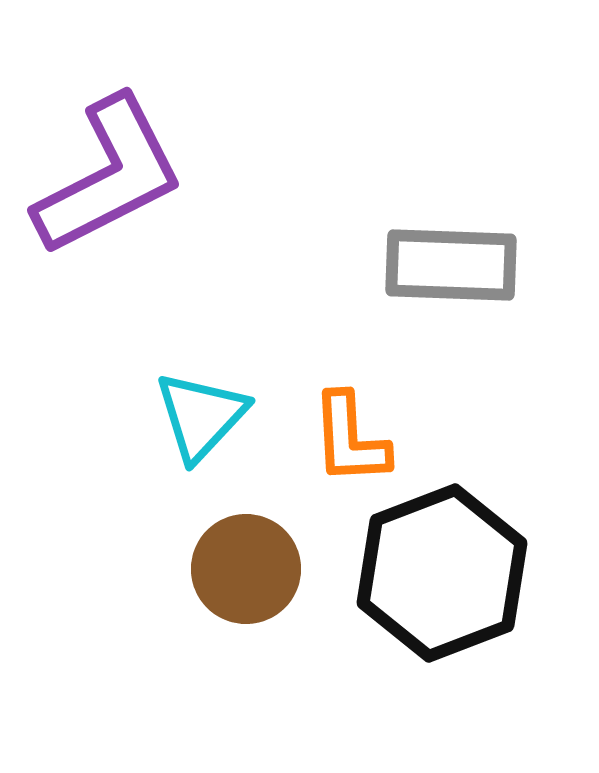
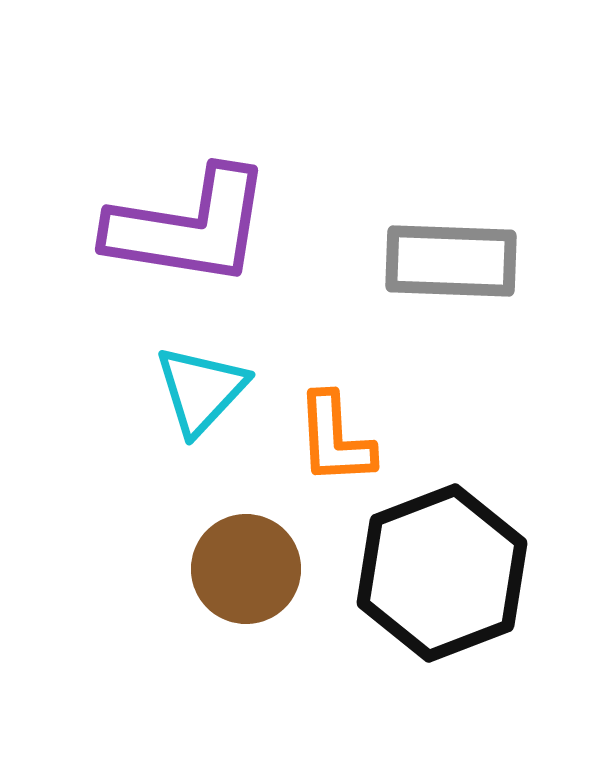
purple L-shape: moved 80 px right, 51 px down; rotated 36 degrees clockwise
gray rectangle: moved 4 px up
cyan triangle: moved 26 px up
orange L-shape: moved 15 px left
